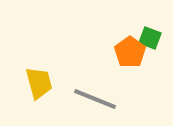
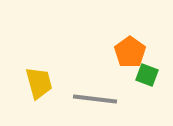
green square: moved 3 px left, 37 px down
gray line: rotated 15 degrees counterclockwise
